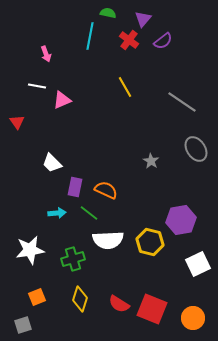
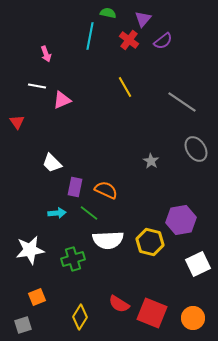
yellow diamond: moved 18 px down; rotated 15 degrees clockwise
red square: moved 4 px down
